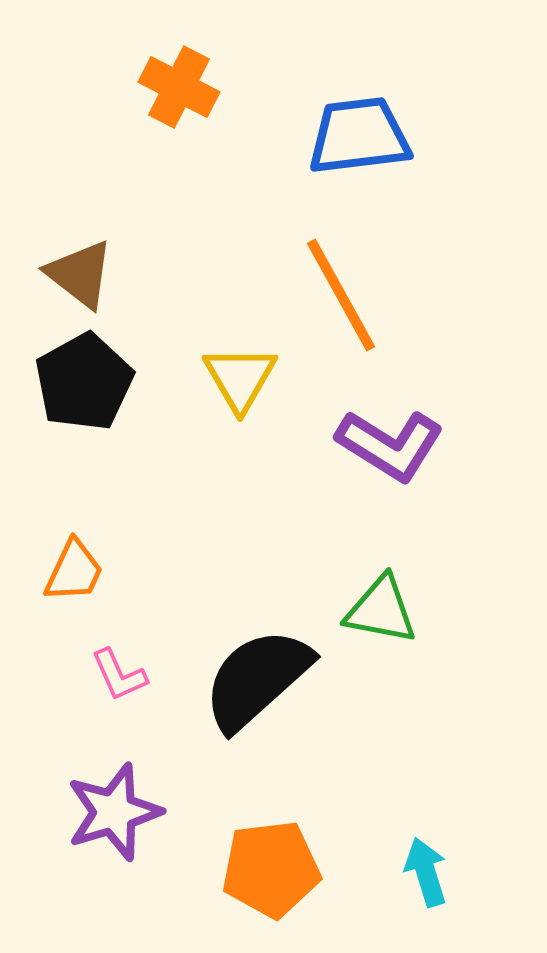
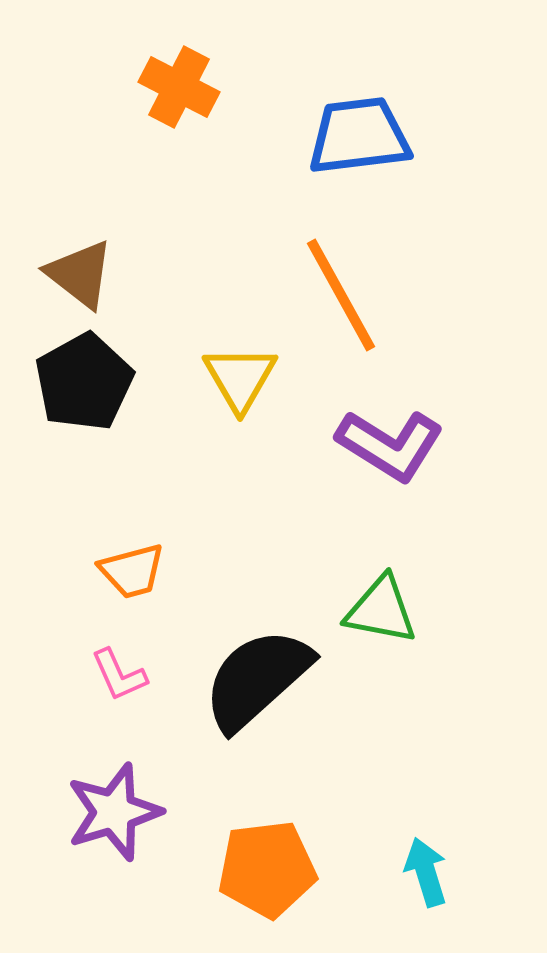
orange trapezoid: moved 58 px right; rotated 50 degrees clockwise
orange pentagon: moved 4 px left
